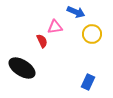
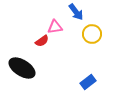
blue arrow: rotated 30 degrees clockwise
red semicircle: rotated 80 degrees clockwise
blue rectangle: rotated 28 degrees clockwise
